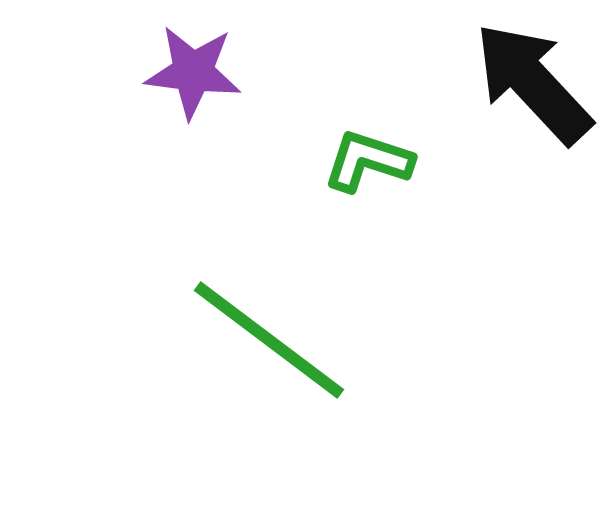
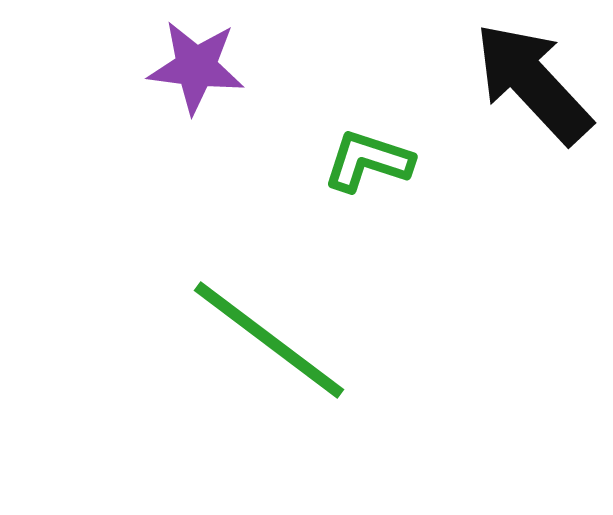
purple star: moved 3 px right, 5 px up
